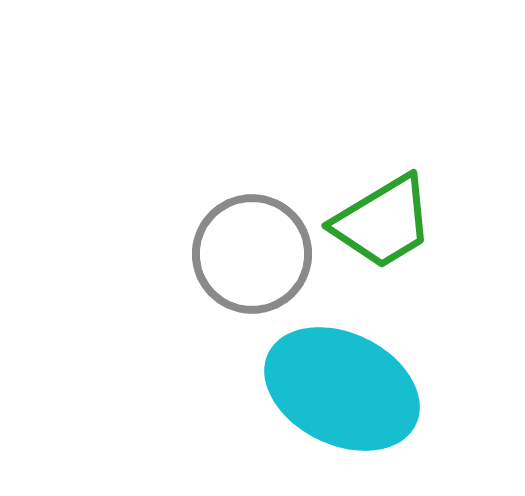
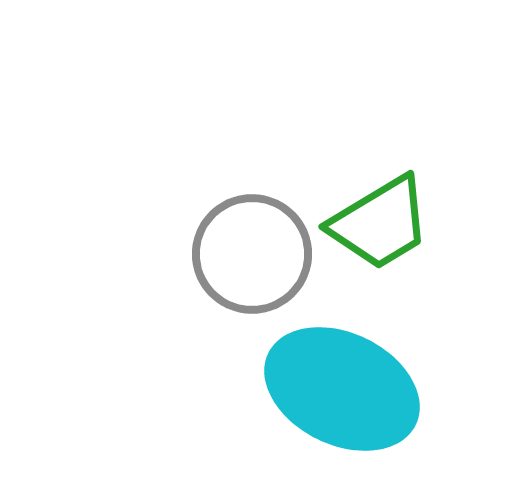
green trapezoid: moved 3 px left, 1 px down
